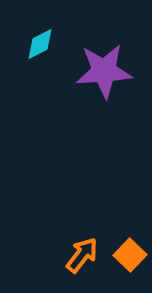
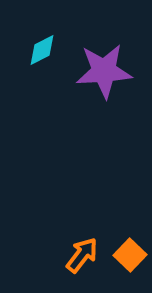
cyan diamond: moved 2 px right, 6 px down
